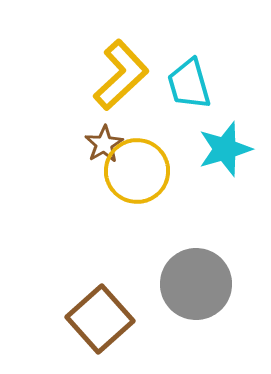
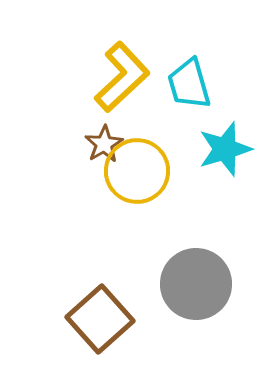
yellow L-shape: moved 1 px right, 2 px down
